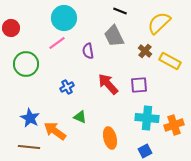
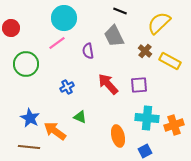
orange ellipse: moved 8 px right, 2 px up
